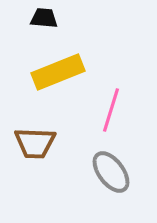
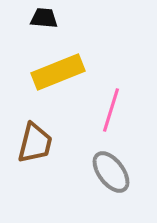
brown trapezoid: rotated 78 degrees counterclockwise
